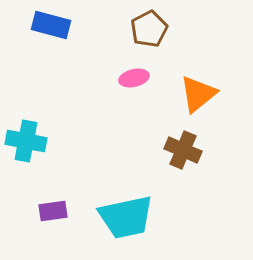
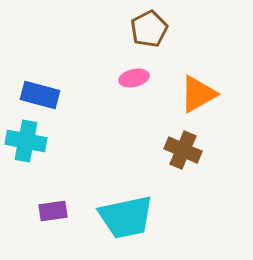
blue rectangle: moved 11 px left, 70 px down
orange triangle: rotated 9 degrees clockwise
